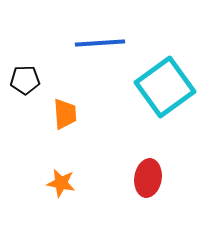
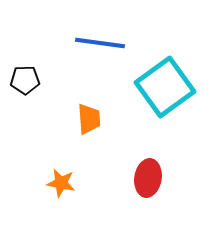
blue line: rotated 12 degrees clockwise
orange trapezoid: moved 24 px right, 5 px down
